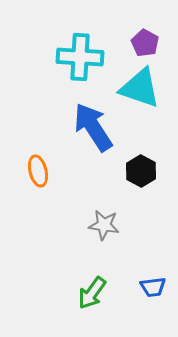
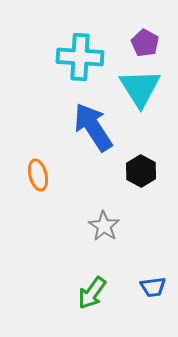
cyan triangle: rotated 39 degrees clockwise
orange ellipse: moved 4 px down
gray star: moved 1 px down; rotated 24 degrees clockwise
